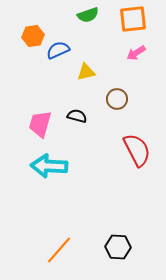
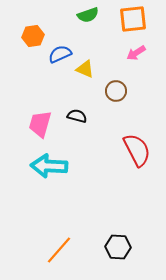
blue semicircle: moved 2 px right, 4 px down
yellow triangle: moved 1 px left, 3 px up; rotated 36 degrees clockwise
brown circle: moved 1 px left, 8 px up
